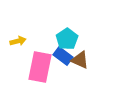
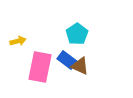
cyan pentagon: moved 10 px right, 5 px up
blue rectangle: moved 4 px right, 4 px down
brown triangle: moved 6 px down
